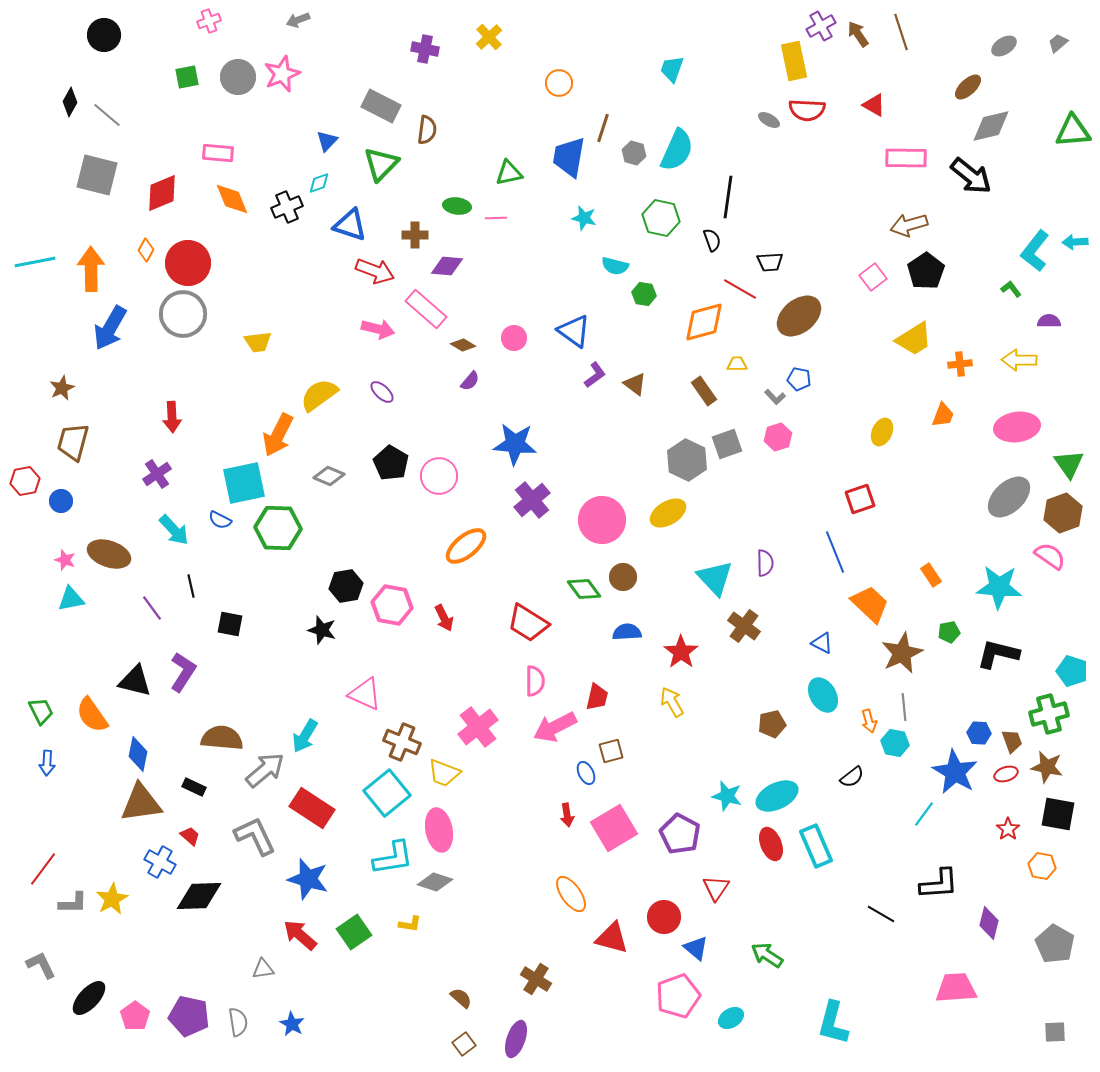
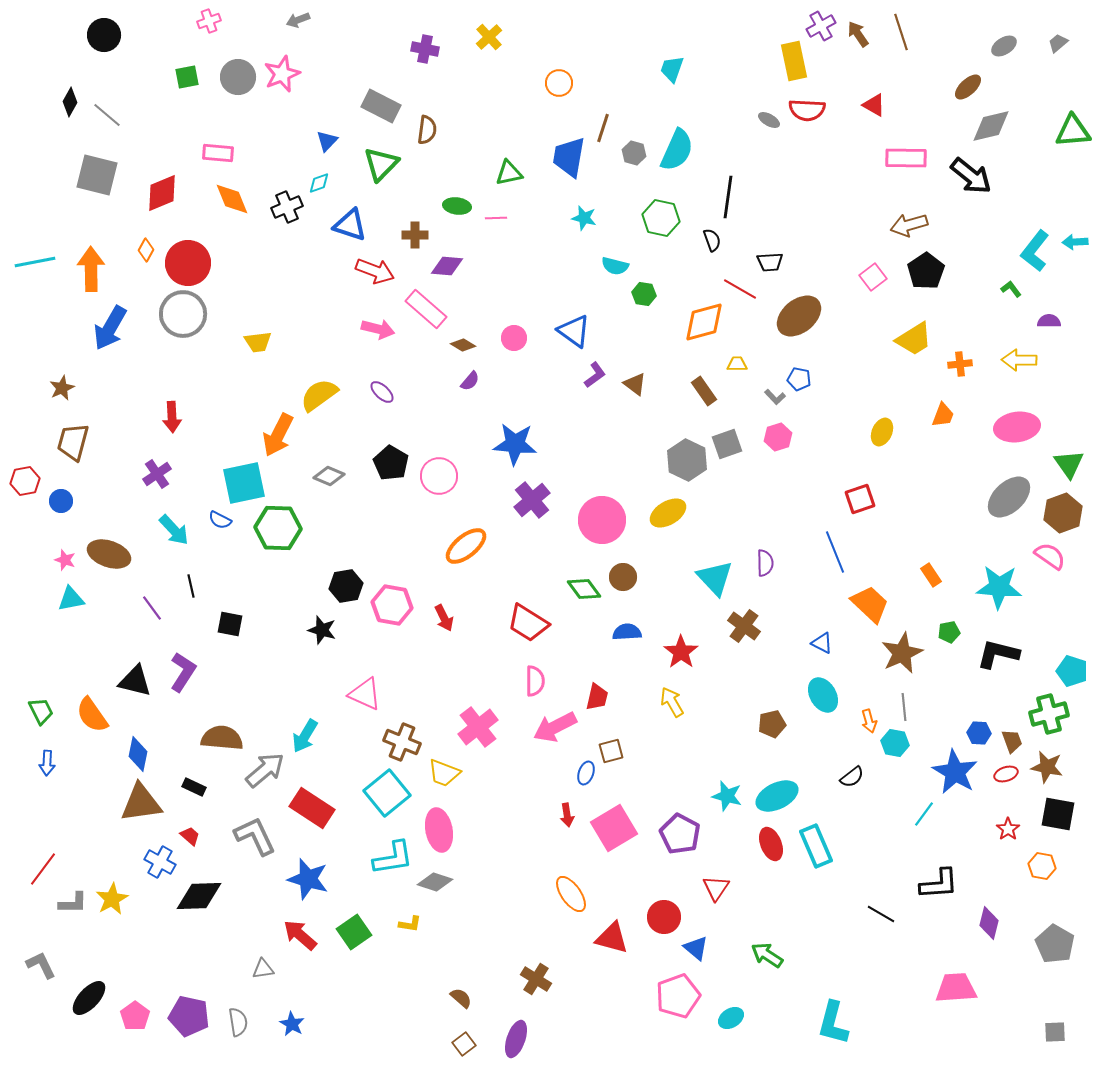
blue ellipse at (586, 773): rotated 45 degrees clockwise
